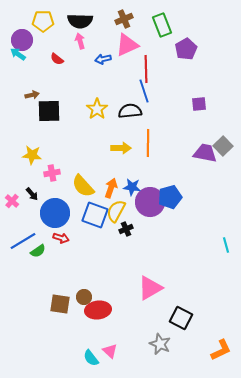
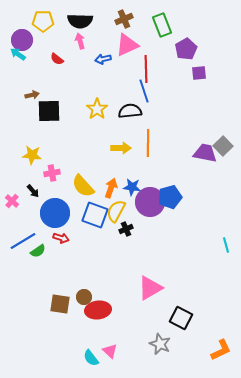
purple square at (199, 104): moved 31 px up
black arrow at (32, 194): moved 1 px right, 3 px up
